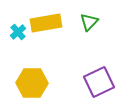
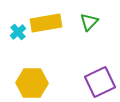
purple square: moved 1 px right
